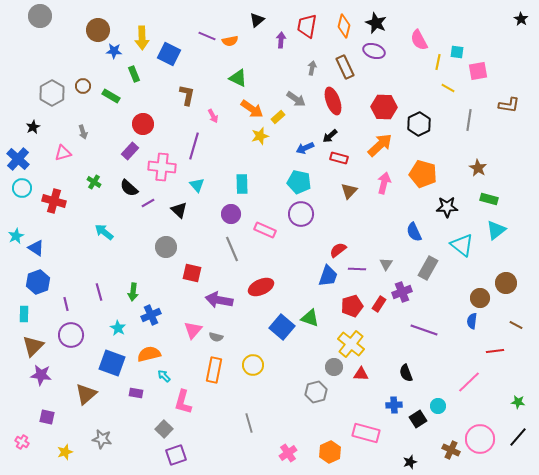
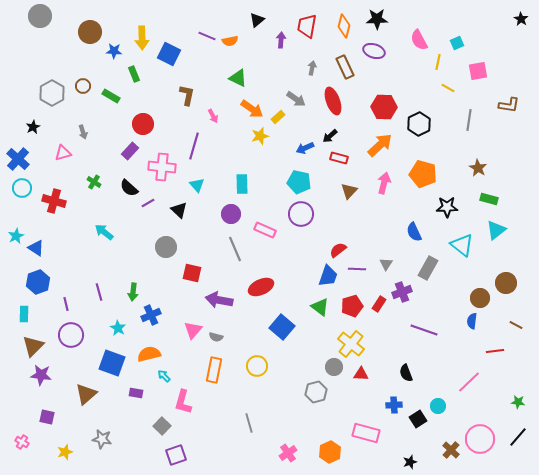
black star at (376, 23): moved 1 px right, 4 px up; rotated 25 degrees counterclockwise
brown circle at (98, 30): moved 8 px left, 2 px down
cyan square at (457, 52): moved 9 px up; rotated 32 degrees counterclockwise
gray line at (232, 249): moved 3 px right
green triangle at (310, 318): moved 10 px right, 11 px up; rotated 18 degrees clockwise
yellow circle at (253, 365): moved 4 px right, 1 px down
gray square at (164, 429): moved 2 px left, 3 px up
brown cross at (451, 450): rotated 18 degrees clockwise
